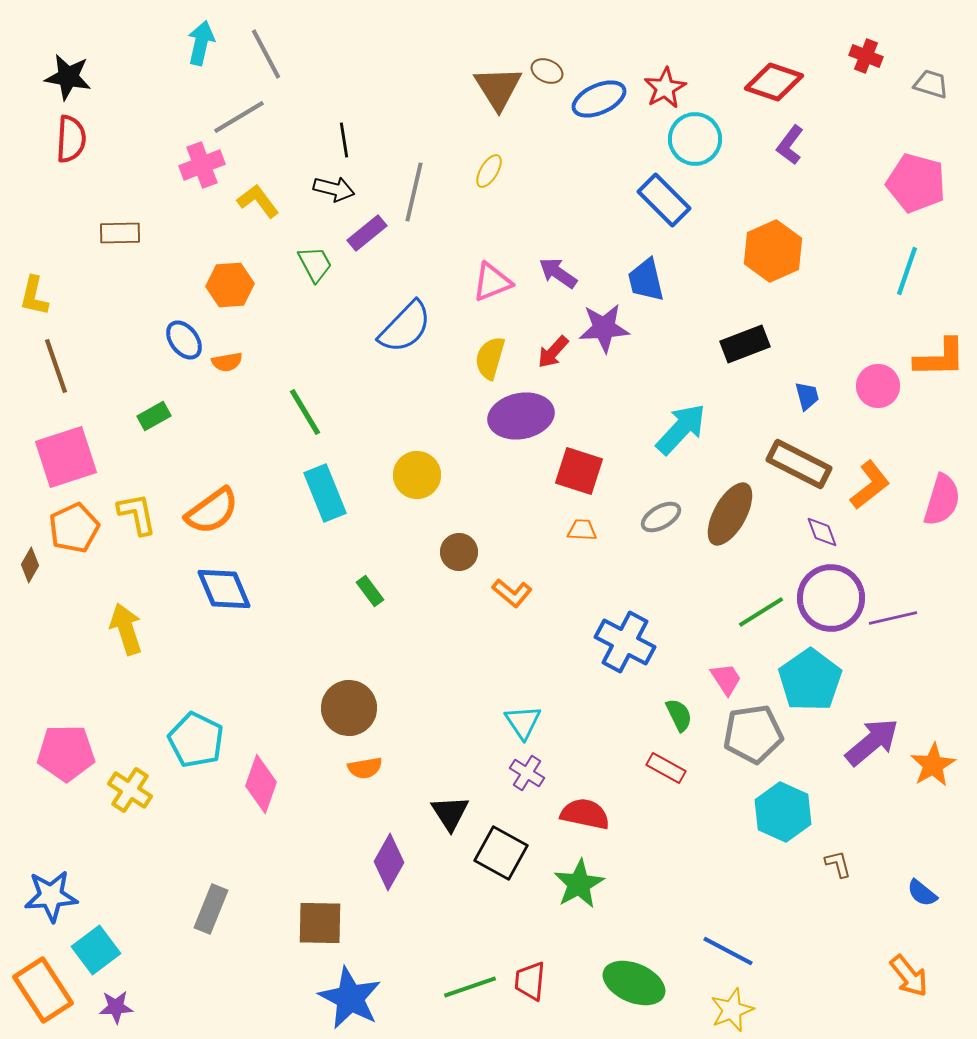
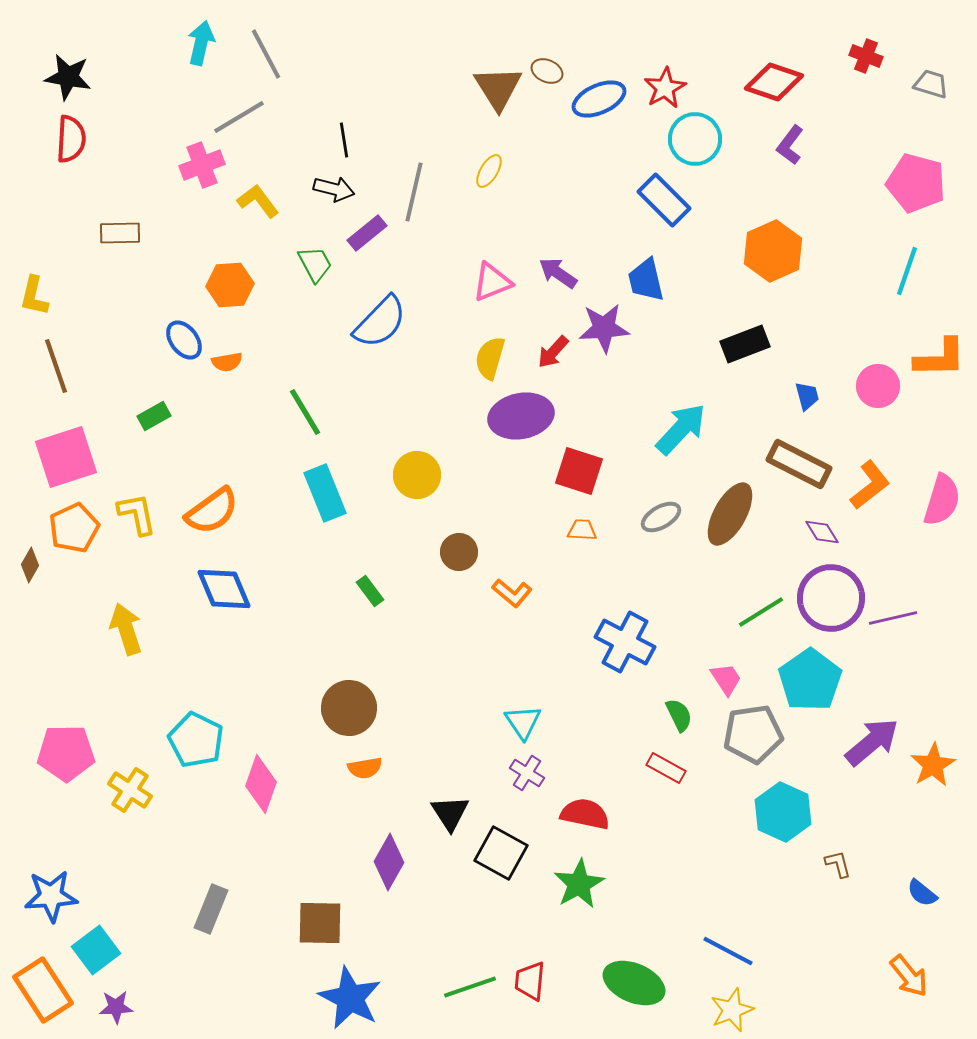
blue semicircle at (405, 327): moved 25 px left, 5 px up
purple diamond at (822, 532): rotated 12 degrees counterclockwise
